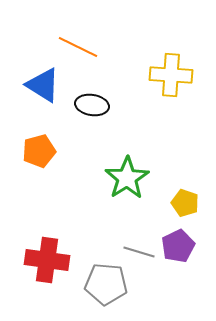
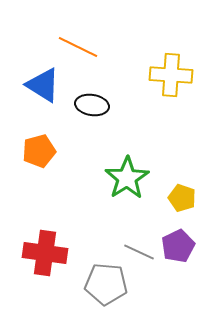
yellow pentagon: moved 3 px left, 5 px up
gray line: rotated 8 degrees clockwise
red cross: moved 2 px left, 7 px up
